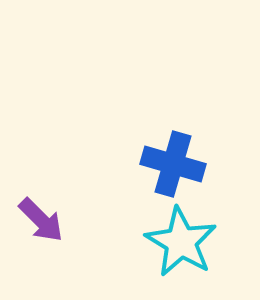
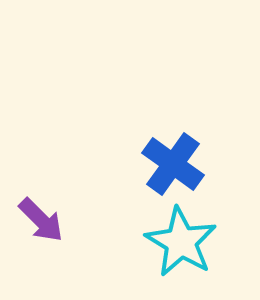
blue cross: rotated 20 degrees clockwise
